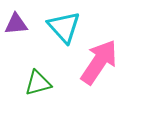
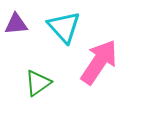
green triangle: rotated 20 degrees counterclockwise
